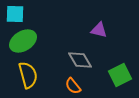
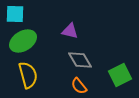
purple triangle: moved 29 px left, 1 px down
orange semicircle: moved 6 px right
